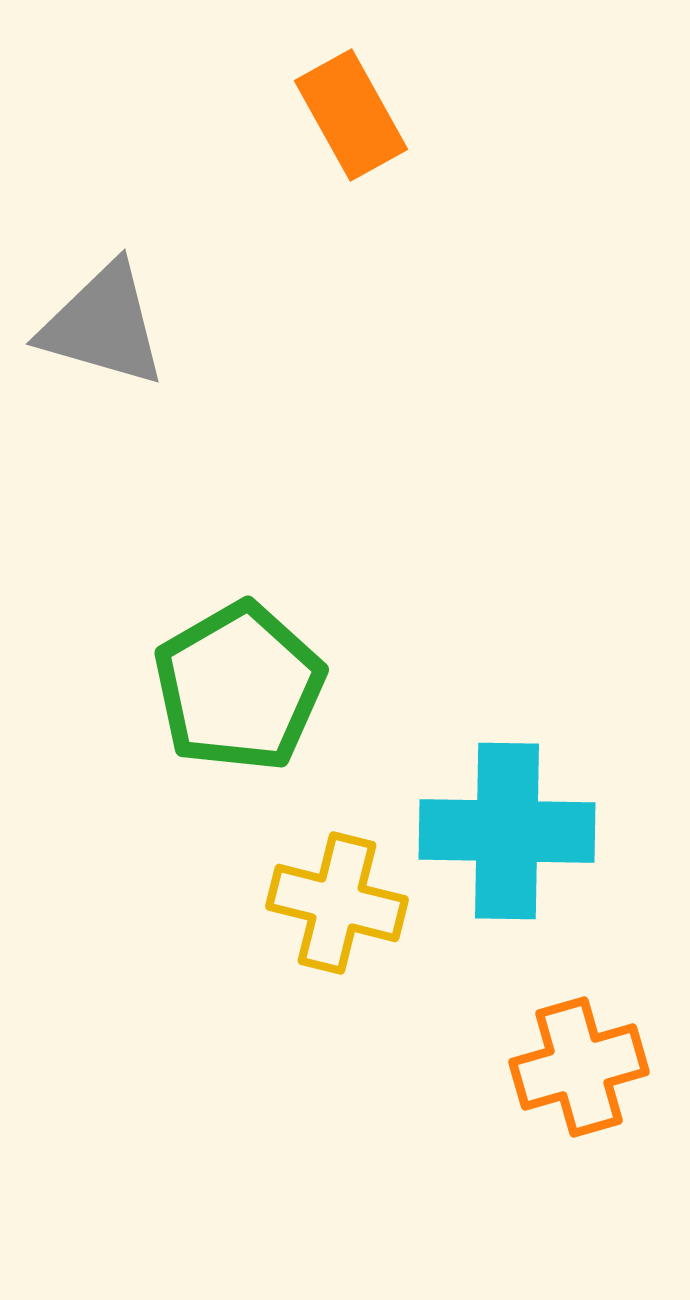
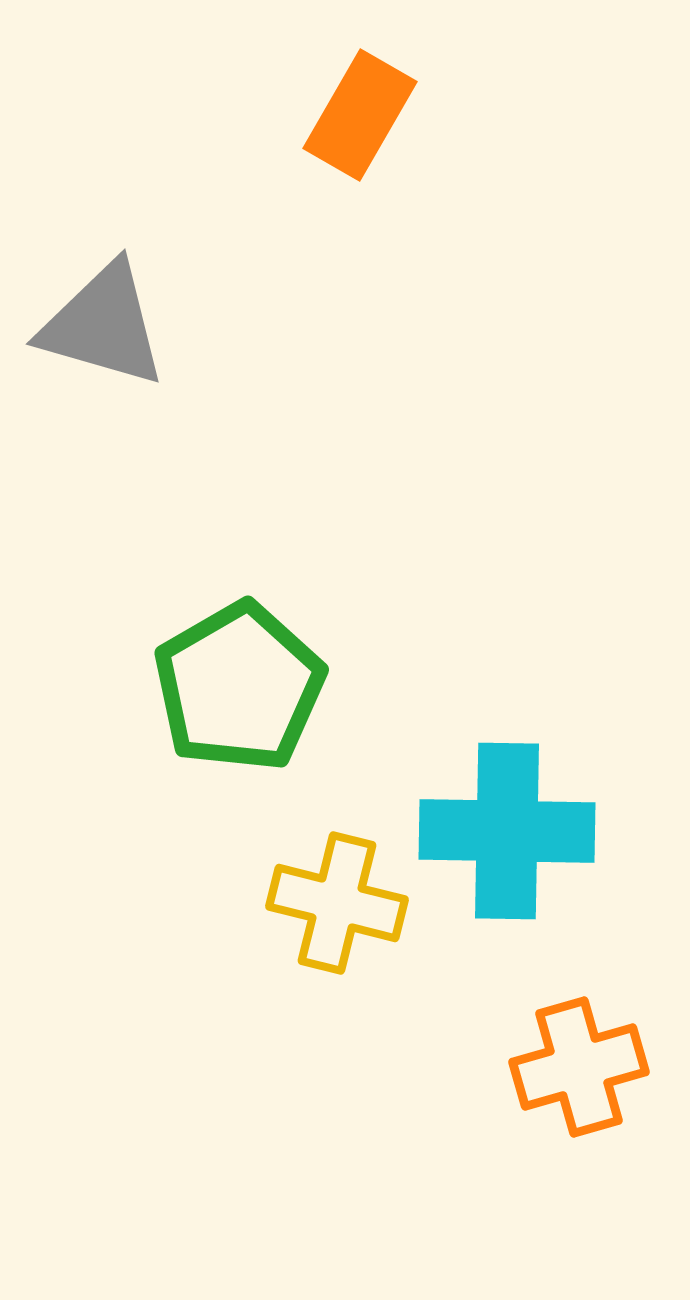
orange rectangle: moved 9 px right; rotated 59 degrees clockwise
